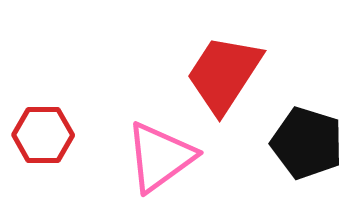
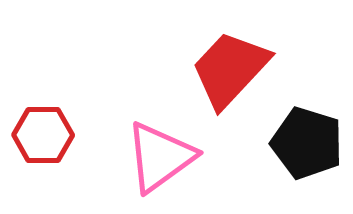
red trapezoid: moved 6 px right, 5 px up; rotated 10 degrees clockwise
